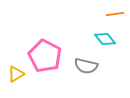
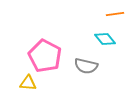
yellow triangle: moved 12 px right, 9 px down; rotated 36 degrees clockwise
